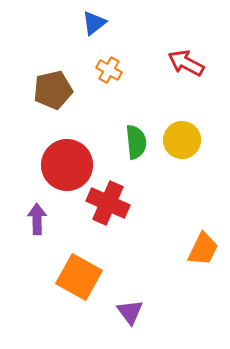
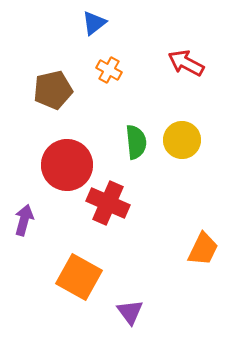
purple arrow: moved 13 px left, 1 px down; rotated 16 degrees clockwise
